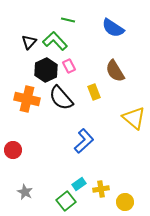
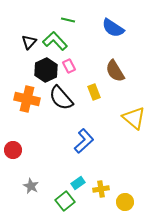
cyan rectangle: moved 1 px left, 1 px up
gray star: moved 6 px right, 6 px up
green square: moved 1 px left
